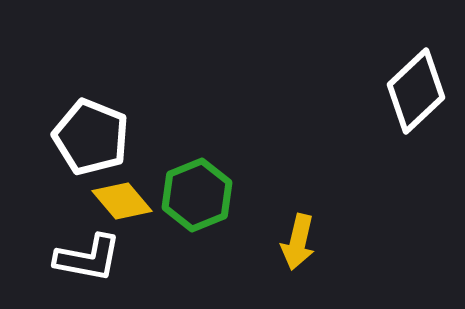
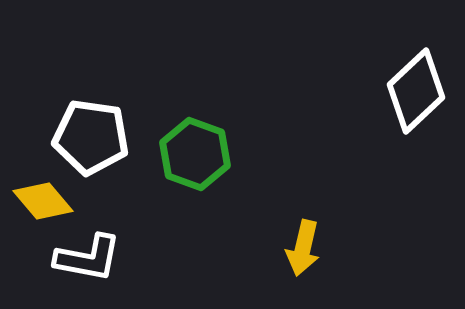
white pentagon: rotated 14 degrees counterclockwise
green hexagon: moved 2 px left, 41 px up; rotated 18 degrees counterclockwise
yellow diamond: moved 79 px left
yellow arrow: moved 5 px right, 6 px down
